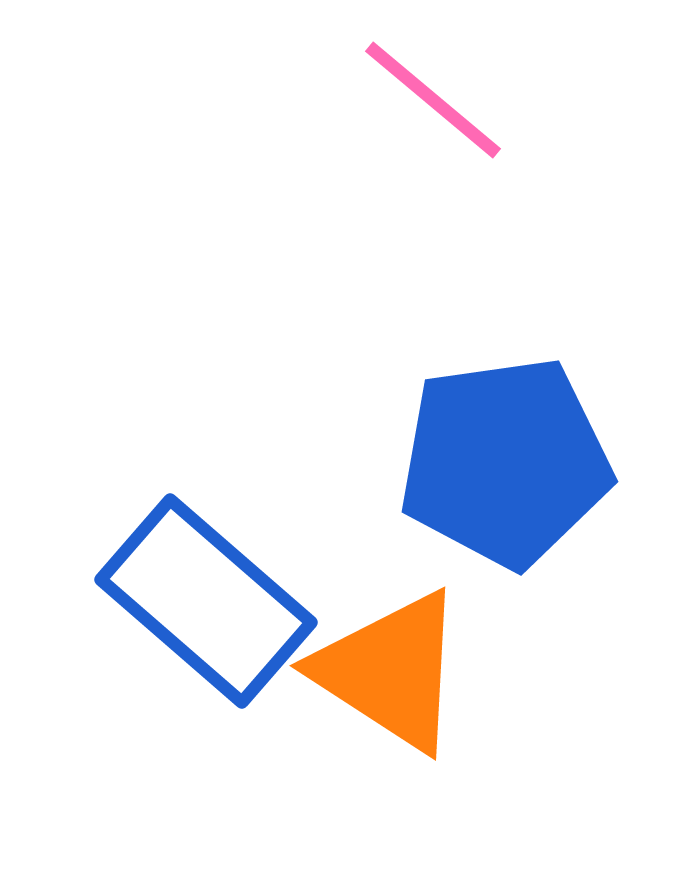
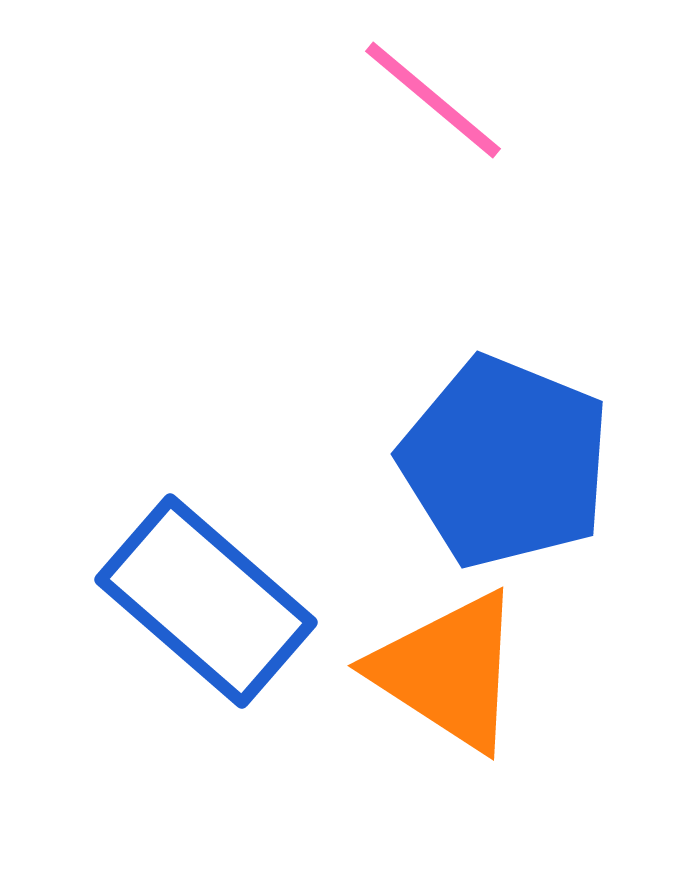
blue pentagon: rotated 30 degrees clockwise
orange triangle: moved 58 px right
